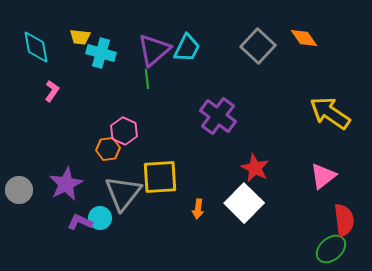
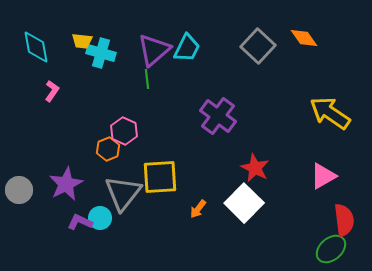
yellow trapezoid: moved 2 px right, 4 px down
orange hexagon: rotated 15 degrees counterclockwise
pink triangle: rotated 8 degrees clockwise
orange arrow: rotated 30 degrees clockwise
